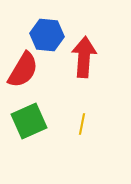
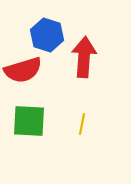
blue hexagon: rotated 12 degrees clockwise
red semicircle: rotated 42 degrees clockwise
green square: rotated 27 degrees clockwise
